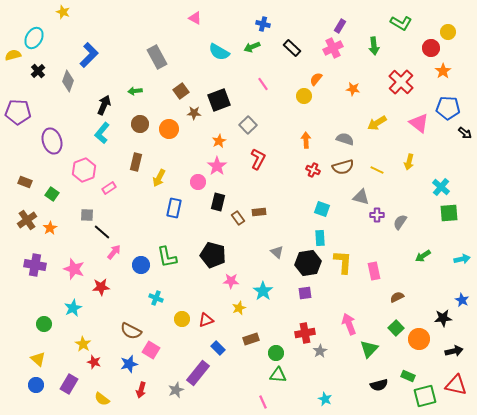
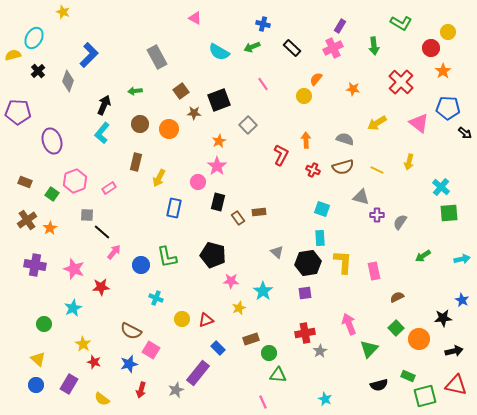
red L-shape at (258, 159): moved 23 px right, 4 px up
pink hexagon at (84, 170): moved 9 px left, 11 px down
green circle at (276, 353): moved 7 px left
